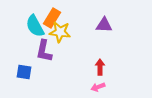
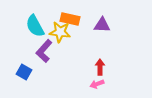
orange rectangle: moved 18 px right, 1 px down; rotated 72 degrees clockwise
purple triangle: moved 2 px left
purple L-shape: rotated 30 degrees clockwise
blue square: rotated 21 degrees clockwise
pink arrow: moved 1 px left, 3 px up
